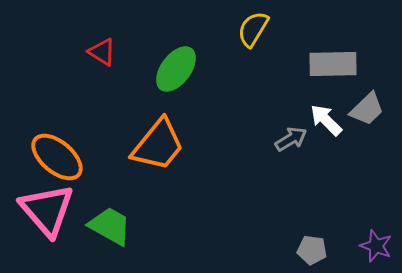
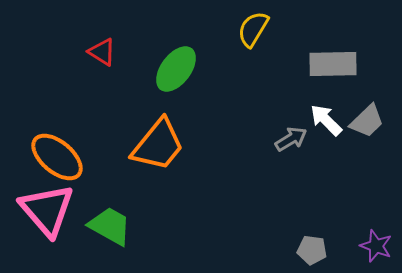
gray trapezoid: moved 12 px down
